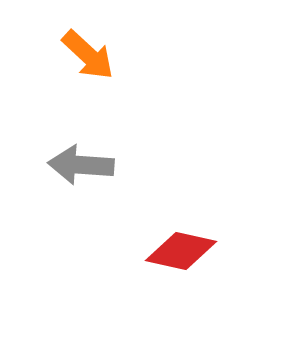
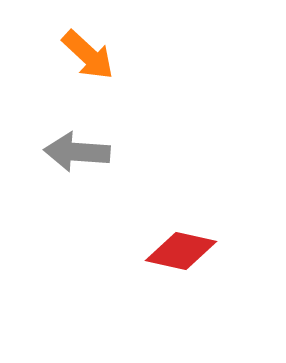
gray arrow: moved 4 px left, 13 px up
